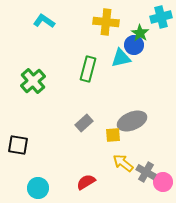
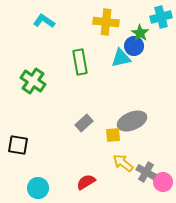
blue circle: moved 1 px down
green rectangle: moved 8 px left, 7 px up; rotated 25 degrees counterclockwise
green cross: rotated 15 degrees counterclockwise
